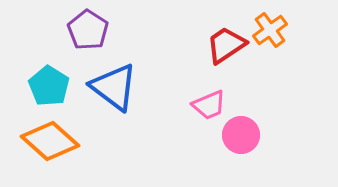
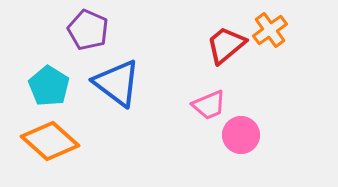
purple pentagon: rotated 9 degrees counterclockwise
red trapezoid: rotated 6 degrees counterclockwise
blue triangle: moved 3 px right, 4 px up
